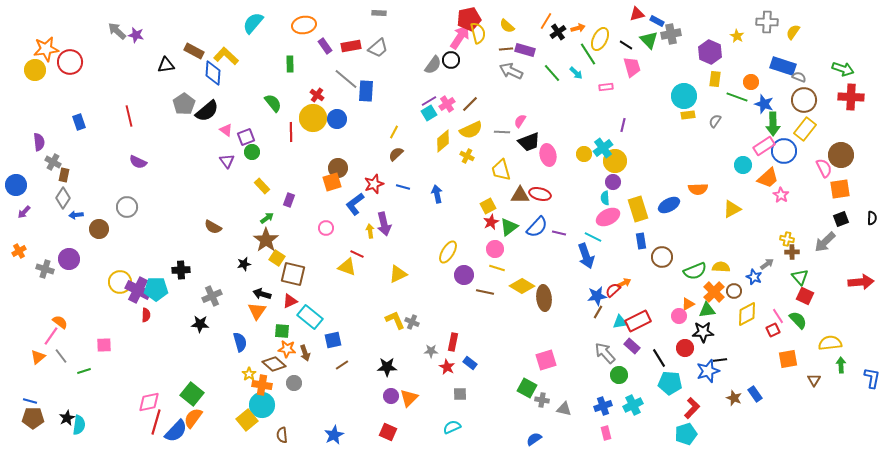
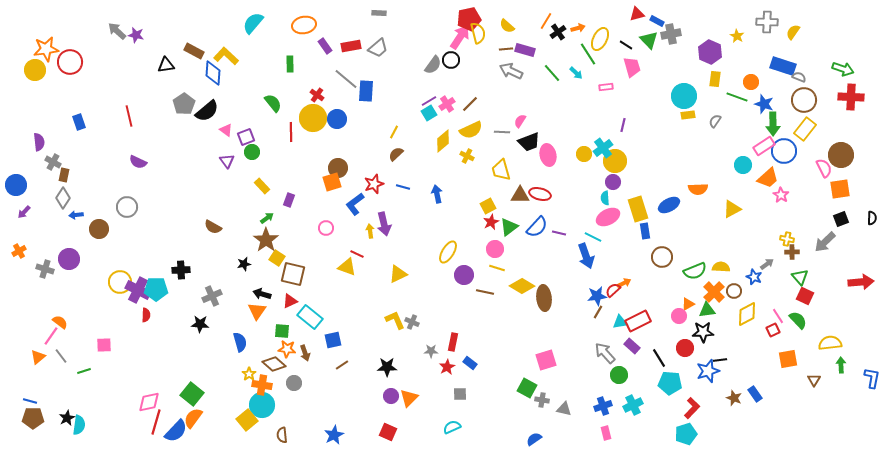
blue rectangle at (641, 241): moved 4 px right, 10 px up
red star at (447, 367): rotated 14 degrees clockwise
